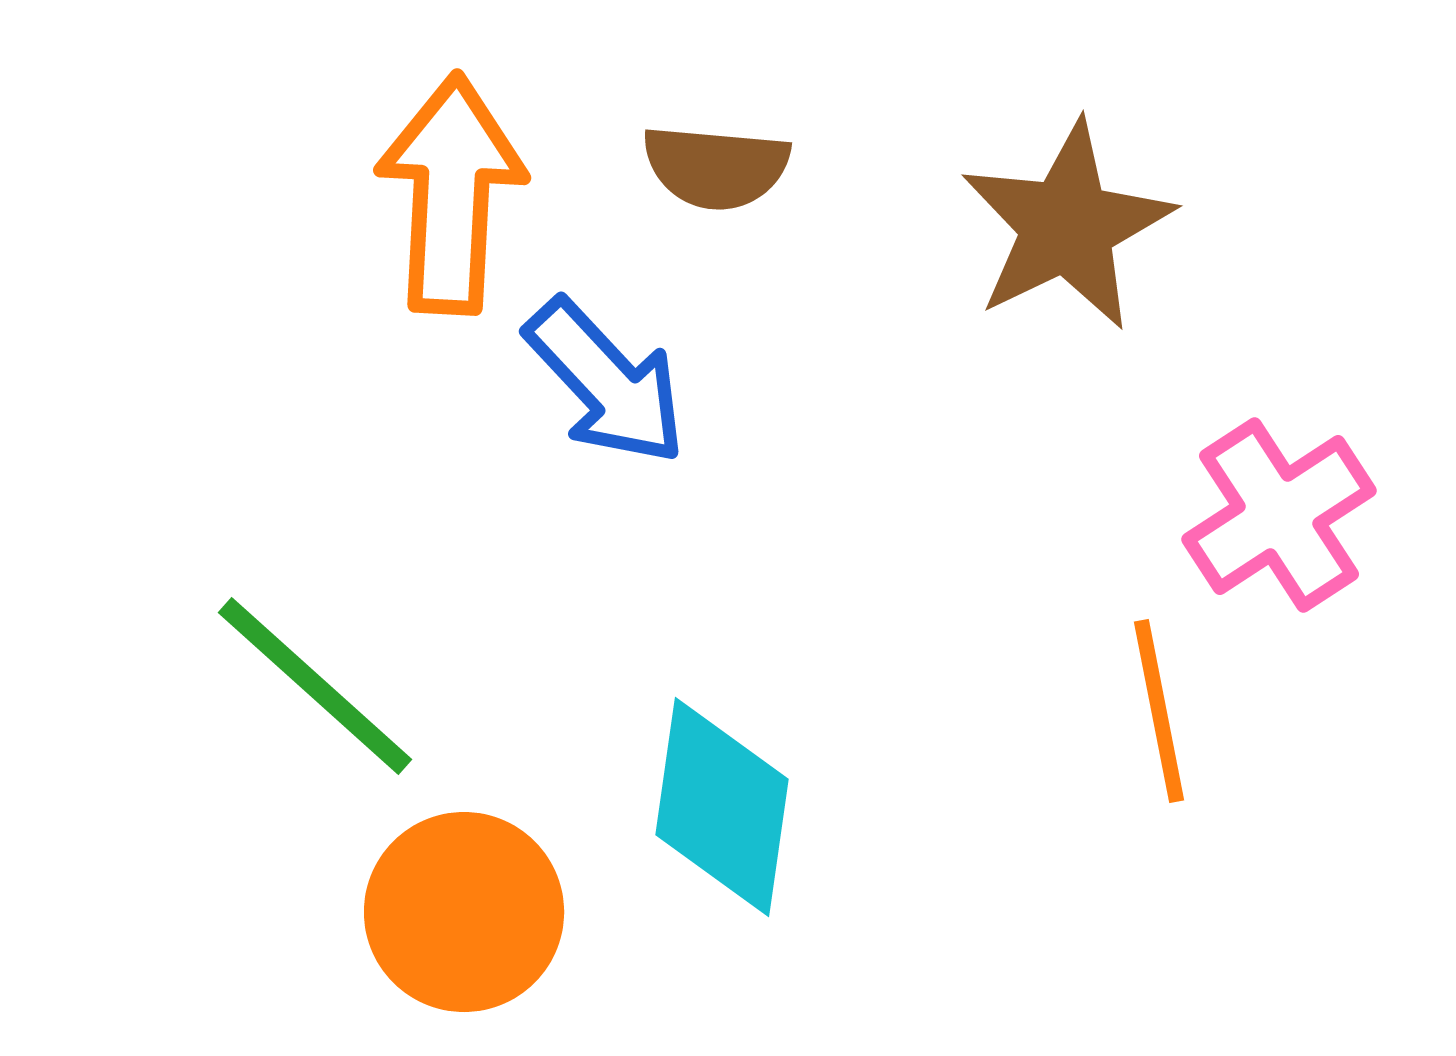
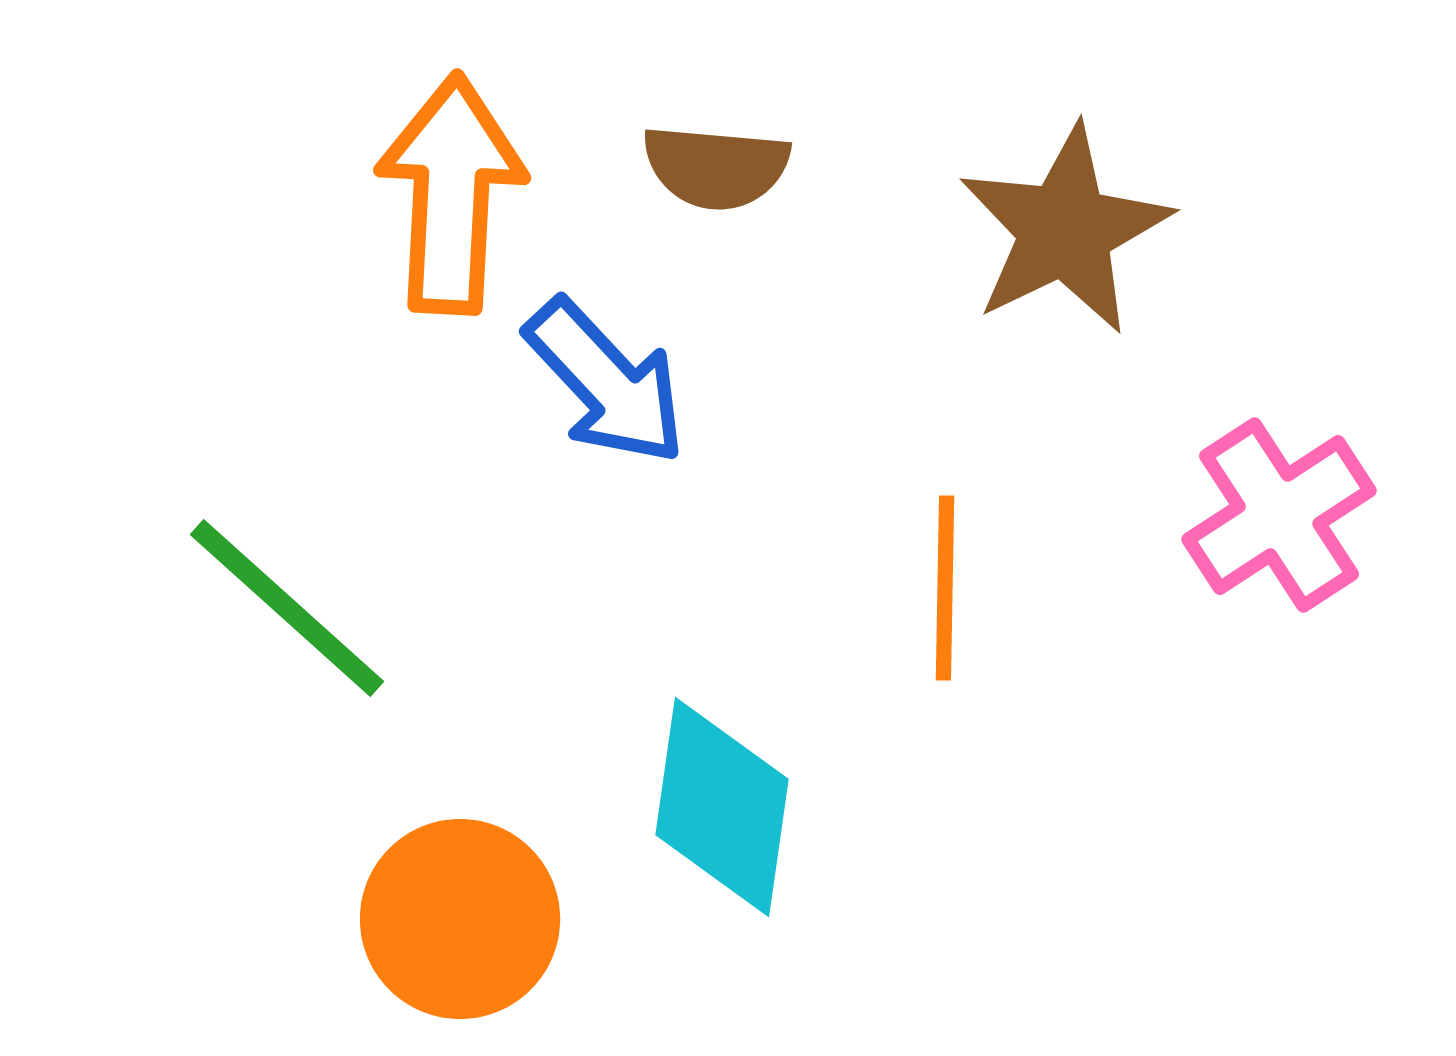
brown star: moved 2 px left, 4 px down
green line: moved 28 px left, 78 px up
orange line: moved 214 px left, 123 px up; rotated 12 degrees clockwise
orange circle: moved 4 px left, 7 px down
